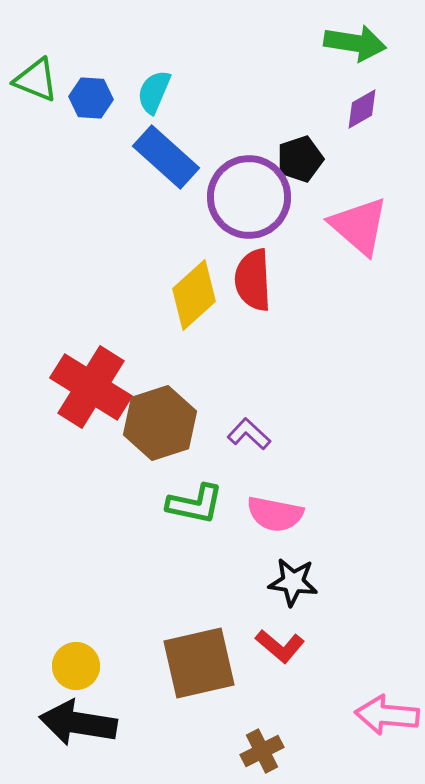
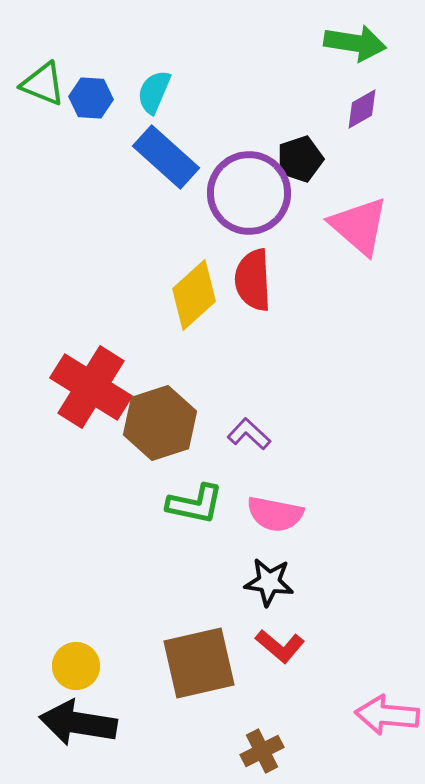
green triangle: moved 7 px right, 4 px down
purple circle: moved 4 px up
black star: moved 24 px left
